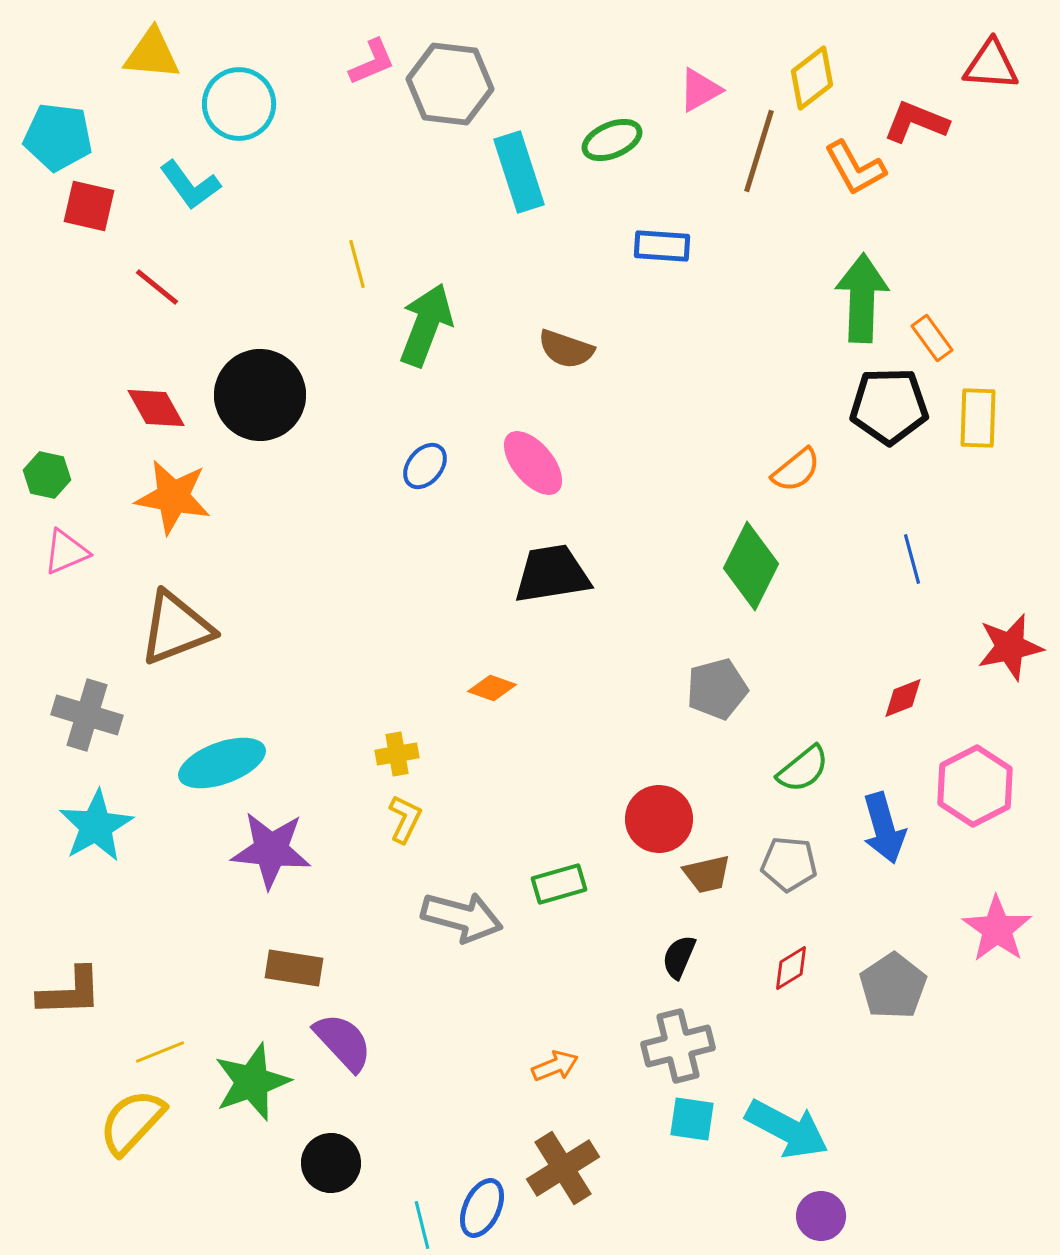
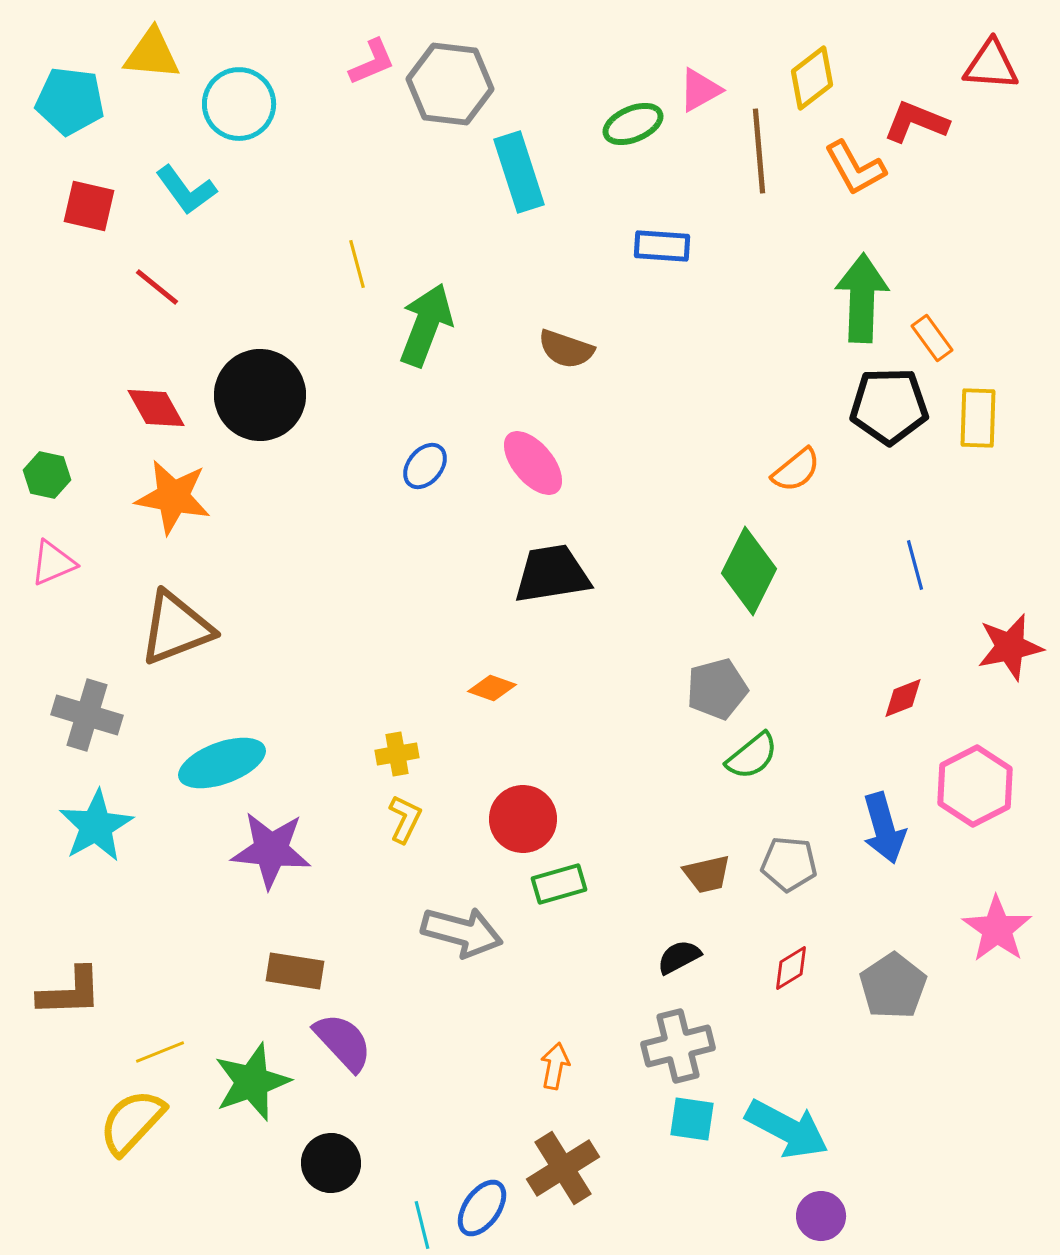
cyan pentagon at (58, 137): moved 12 px right, 36 px up
green ellipse at (612, 140): moved 21 px right, 16 px up
brown line at (759, 151): rotated 22 degrees counterclockwise
cyan L-shape at (190, 185): moved 4 px left, 5 px down
pink triangle at (66, 552): moved 13 px left, 11 px down
blue line at (912, 559): moved 3 px right, 6 px down
green diamond at (751, 566): moved 2 px left, 5 px down
green semicircle at (803, 769): moved 51 px left, 13 px up
red circle at (659, 819): moved 136 px left
gray arrow at (462, 917): moved 15 px down
black semicircle at (679, 957): rotated 39 degrees clockwise
brown rectangle at (294, 968): moved 1 px right, 3 px down
orange arrow at (555, 1066): rotated 57 degrees counterclockwise
blue ellipse at (482, 1208): rotated 10 degrees clockwise
